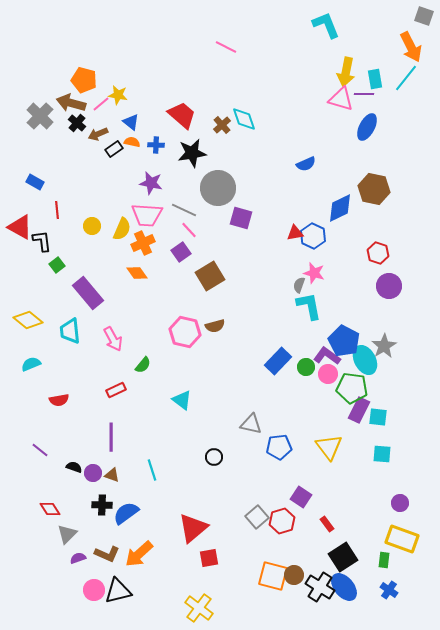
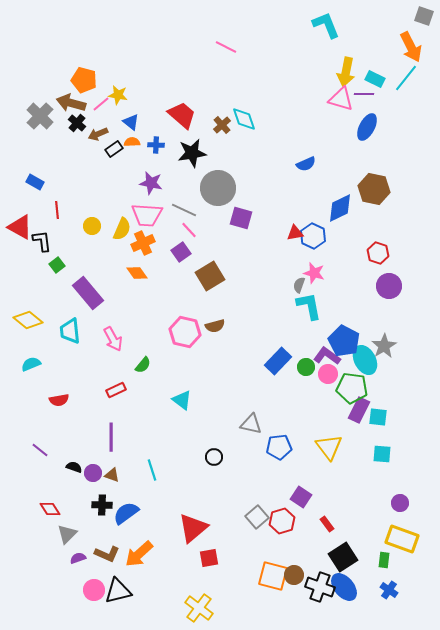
cyan rectangle at (375, 79): rotated 54 degrees counterclockwise
orange semicircle at (132, 142): rotated 14 degrees counterclockwise
black cross at (320, 587): rotated 12 degrees counterclockwise
